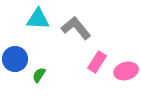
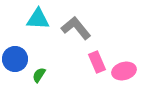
pink rectangle: rotated 55 degrees counterclockwise
pink ellipse: moved 2 px left
